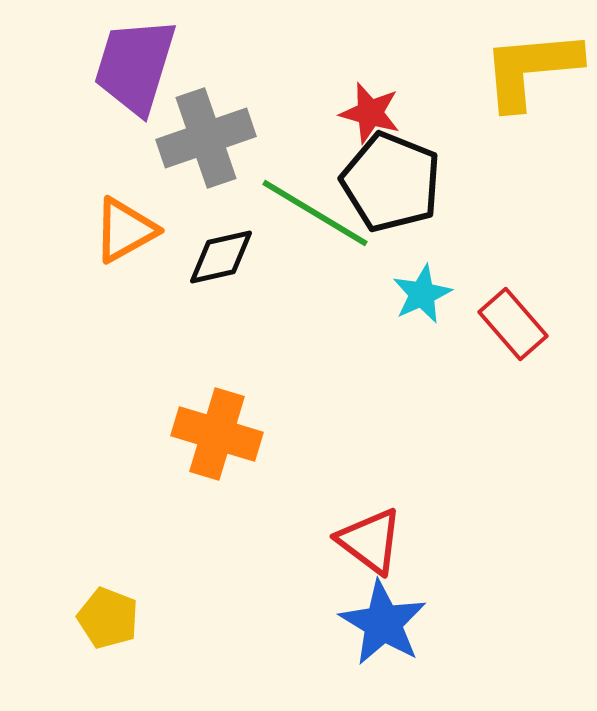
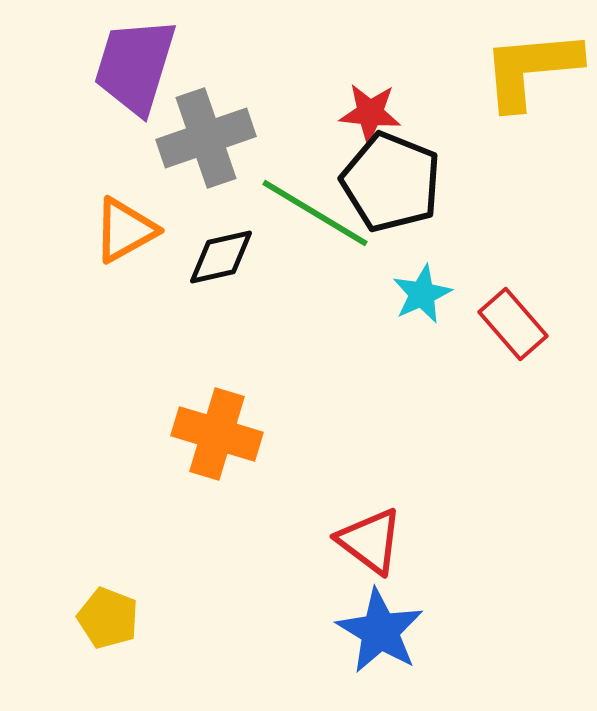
red star: rotated 10 degrees counterclockwise
blue star: moved 3 px left, 8 px down
